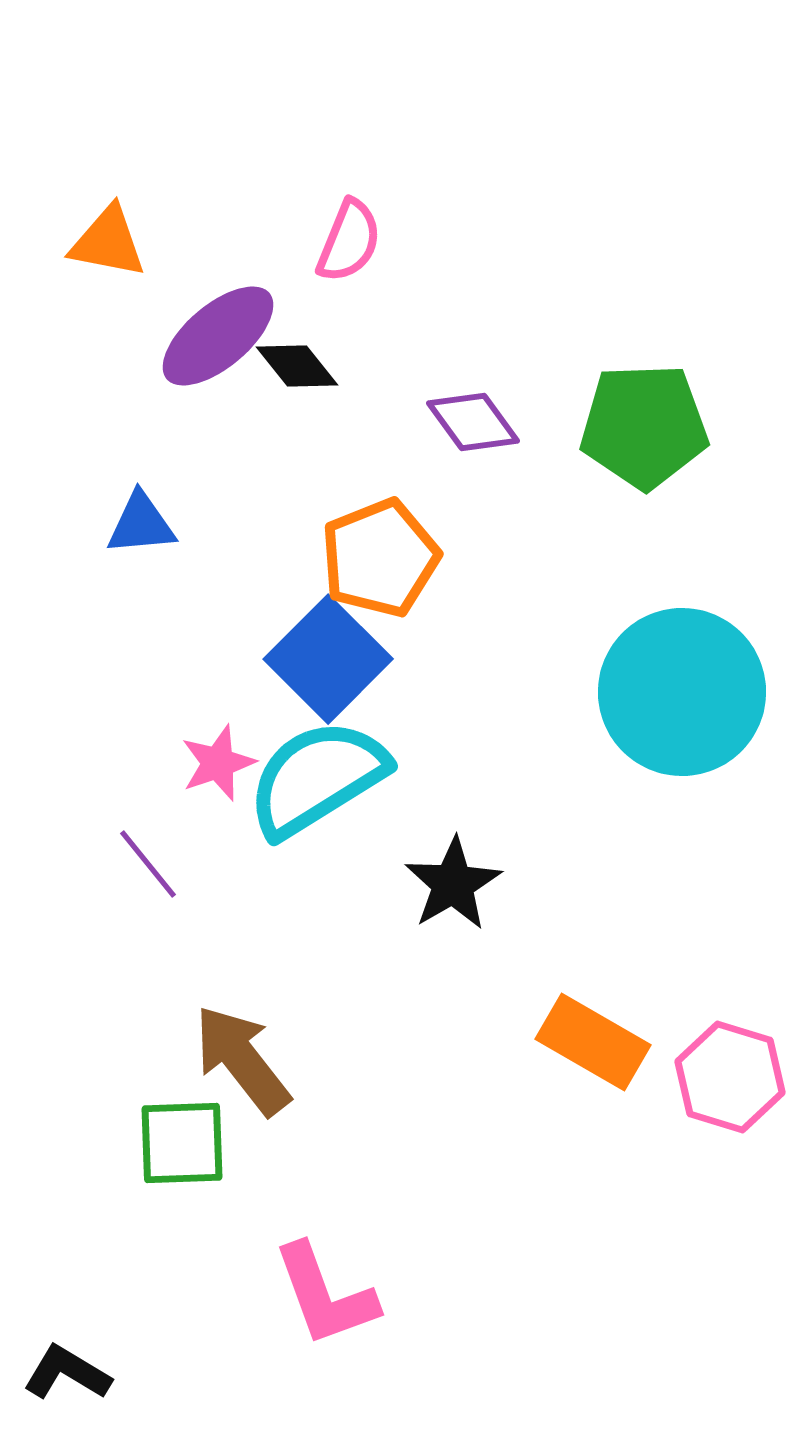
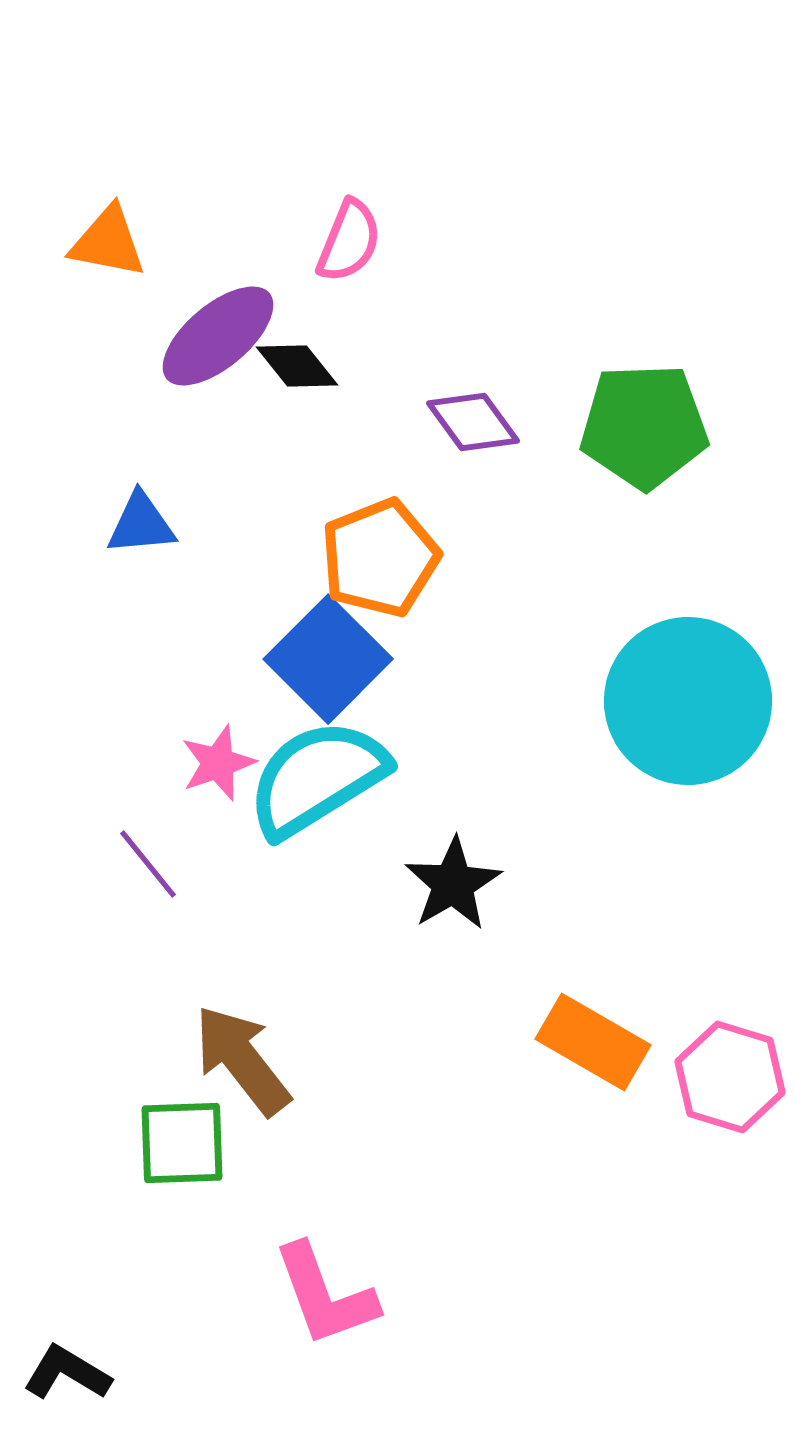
cyan circle: moved 6 px right, 9 px down
